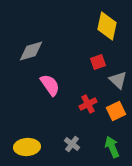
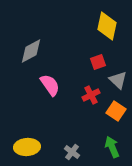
gray diamond: rotated 12 degrees counterclockwise
red cross: moved 3 px right, 9 px up
orange square: rotated 30 degrees counterclockwise
gray cross: moved 8 px down
